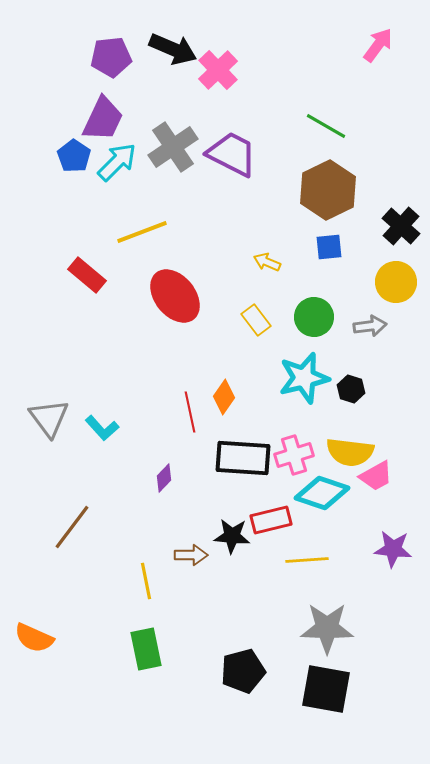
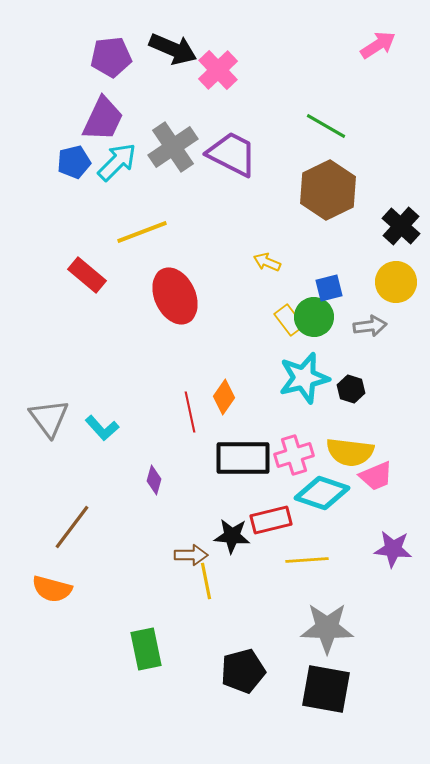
pink arrow at (378, 45): rotated 21 degrees clockwise
blue pentagon at (74, 156): moved 6 px down; rotated 24 degrees clockwise
blue square at (329, 247): moved 41 px down; rotated 8 degrees counterclockwise
red ellipse at (175, 296): rotated 14 degrees clockwise
yellow rectangle at (256, 320): moved 33 px right
black rectangle at (243, 458): rotated 4 degrees counterclockwise
pink trapezoid at (376, 476): rotated 6 degrees clockwise
purple diamond at (164, 478): moved 10 px left, 2 px down; rotated 28 degrees counterclockwise
yellow line at (146, 581): moved 60 px right
orange semicircle at (34, 638): moved 18 px right, 49 px up; rotated 9 degrees counterclockwise
